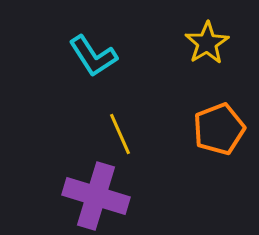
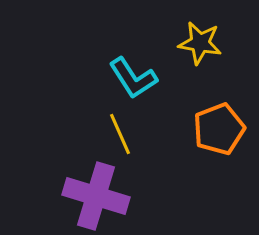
yellow star: moved 7 px left; rotated 30 degrees counterclockwise
cyan L-shape: moved 40 px right, 22 px down
